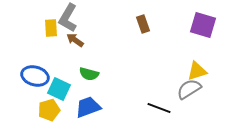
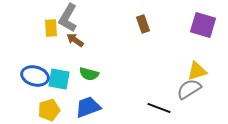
cyan square: moved 10 px up; rotated 15 degrees counterclockwise
